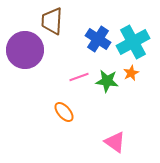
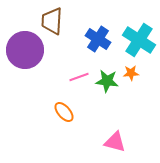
cyan cross: moved 6 px right, 2 px up; rotated 28 degrees counterclockwise
orange star: rotated 21 degrees clockwise
pink triangle: rotated 20 degrees counterclockwise
